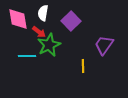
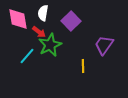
green star: moved 1 px right
cyan line: rotated 48 degrees counterclockwise
